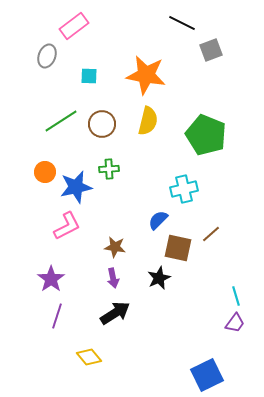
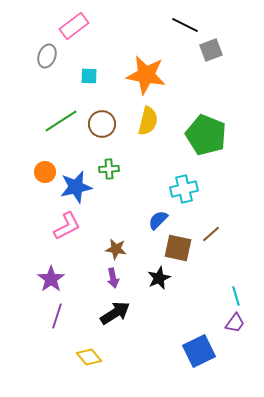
black line: moved 3 px right, 2 px down
brown star: moved 1 px right, 2 px down
blue square: moved 8 px left, 24 px up
